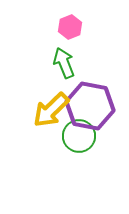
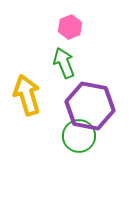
yellow arrow: moved 24 px left, 15 px up; rotated 117 degrees clockwise
